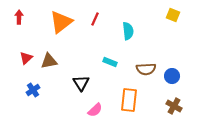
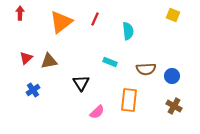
red arrow: moved 1 px right, 4 px up
pink semicircle: moved 2 px right, 2 px down
